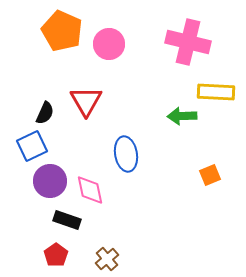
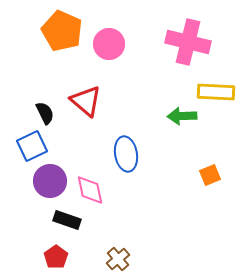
red triangle: rotated 20 degrees counterclockwise
black semicircle: rotated 50 degrees counterclockwise
red pentagon: moved 2 px down
brown cross: moved 11 px right
